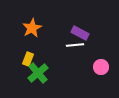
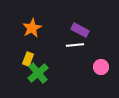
purple rectangle: moved 3 px up
